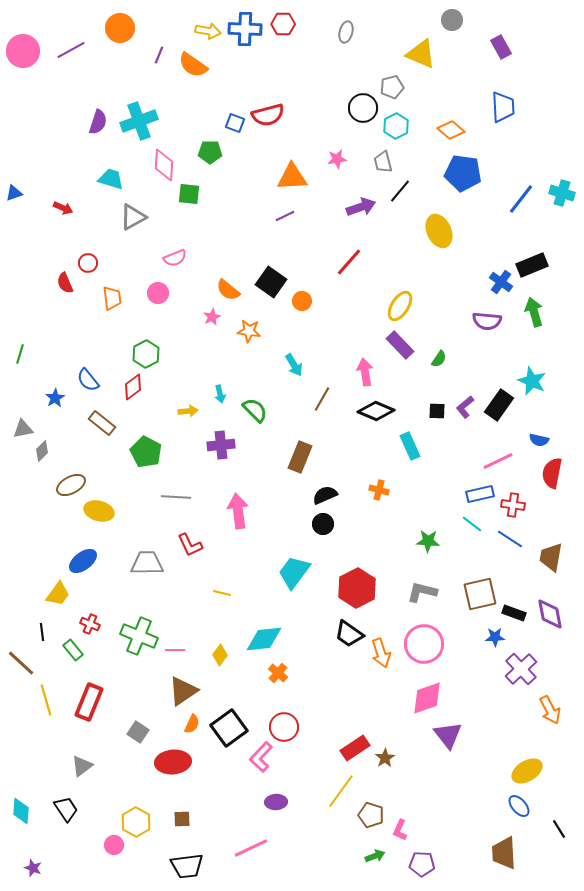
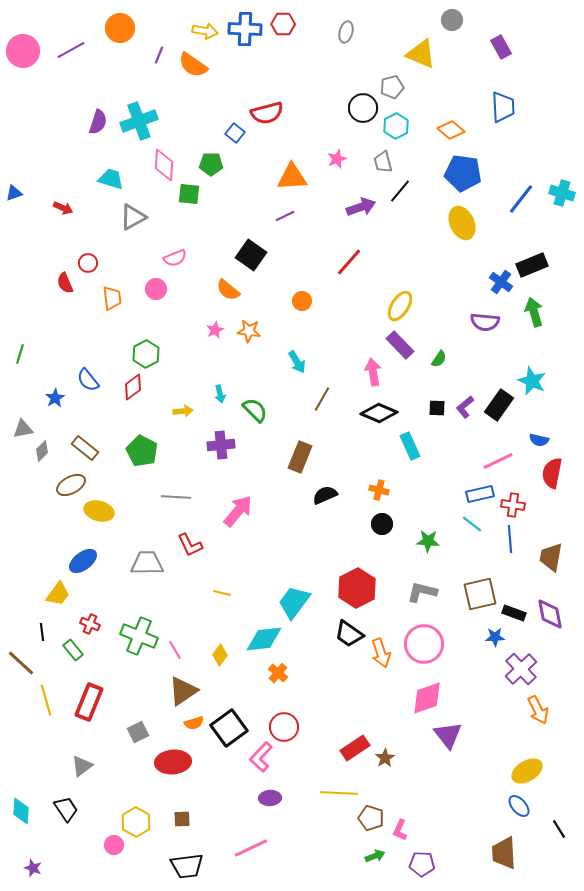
yellow arrow at (208, 31): moved 3 px left
red semicircle at (268, 115): moved 1 px left, 2 px up
blue square at (235, 123): moved 10 px down; rotated 18 degrees clockwise
green pentagon at (210, 152): moved 1 px right, 12 px down
pink star at (337, 159): rotated 12 degrees counterclockwise
yellow ellipse at (439, 231): moved 23 px right, 8 px up
black square at (271, 282): moved 20 px left, 27 px up
pink circle at (158, 293): moved 2 px left, 4 px up
pink star at (212, 317): moved 3 px right, 13 px down
purple semicircle at (487, 321): moved 2 px left, 1 px down
cyan arrow at (294, 365): moved 3 px right, 3 px up
pink arrow at (365, 372): moved 8 px right
yellow arrow at (188, 411): moved 5 px left
black diamond at (376, 411): moved 3 px right, 2 px down
black square at (437, 411): moved 3 px up
brown rectangle at (102, 423): moved 17 px left, 25 px down
green pentagon at (146, 452): moved 4 px left, 1 px up
pink arrow at (238, 511): rotated 48 degrees clockwise
black circle at (323, 524): moved 59 px right
blue line at (510, 539): rotated 52 degrees clockwise
cyan trapezoid at (294, 572): moved 30 px down
pink line at (175, 650): rotated 60 degrees clockwise
orange arrow at (550, 710): moved 12 px left
orange semicircle at (192, 724): moved 2 px right, 1 px up; rotated 48 degrees clockwise
gray square at (138, 732): rotated 30 degrees clockwise
yellow line at (341, 791): moved 2 px left, 2 px down; rotated 57 degrees clockwise
purple ellipse at (276, 802): moved 6 px left, 4 px up
brown pentagon at (371, 815): moved 3 px down
